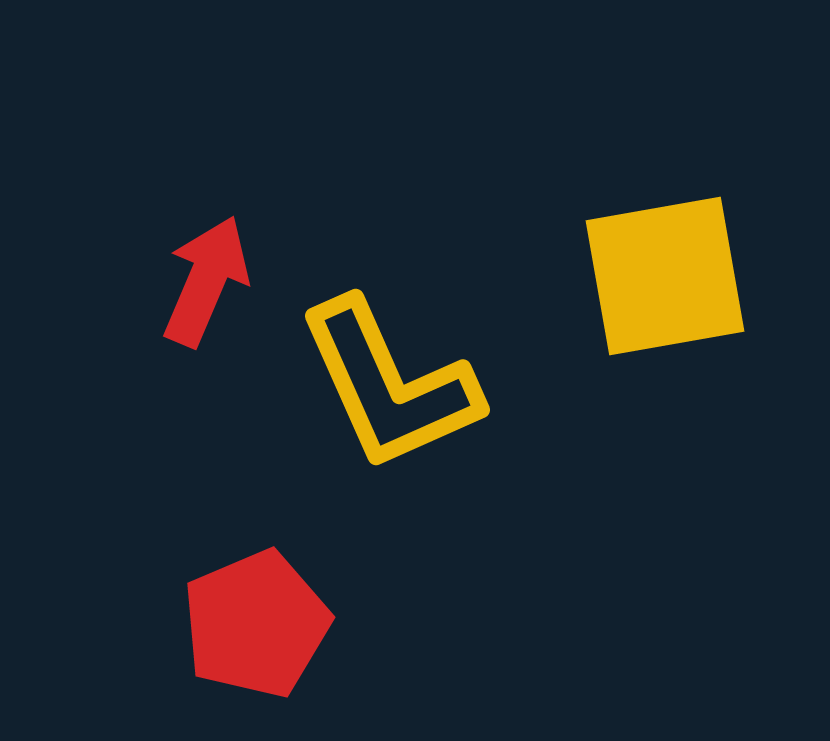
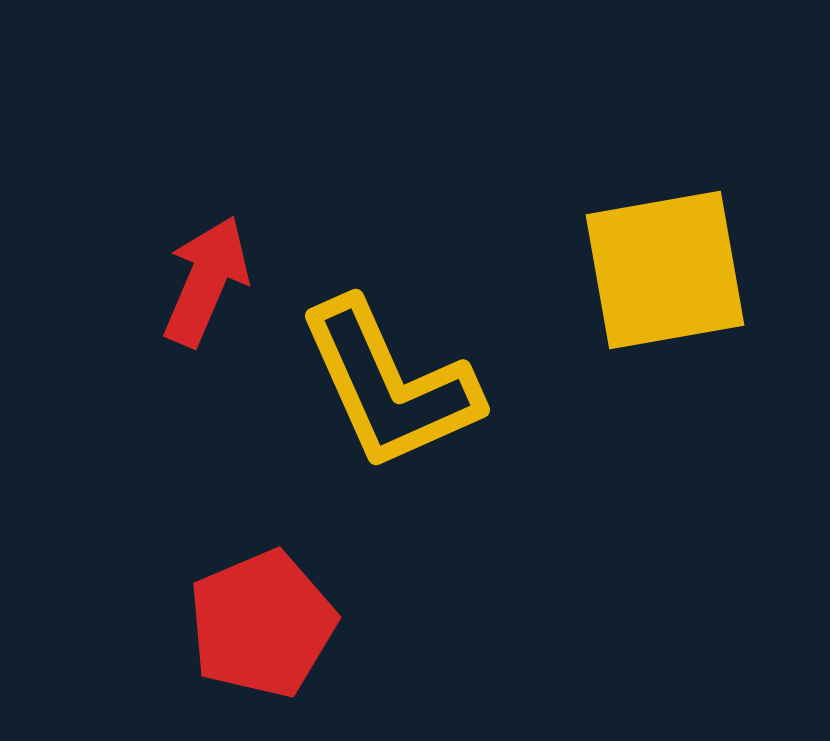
yellow square: moved 6 px up
red pentagon: moved 6 px right
